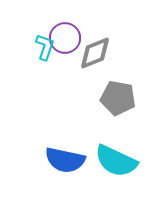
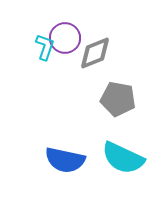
gray pentagon: moved 1 px down
cyan semicircle: moved 7 px right, 3 px up
